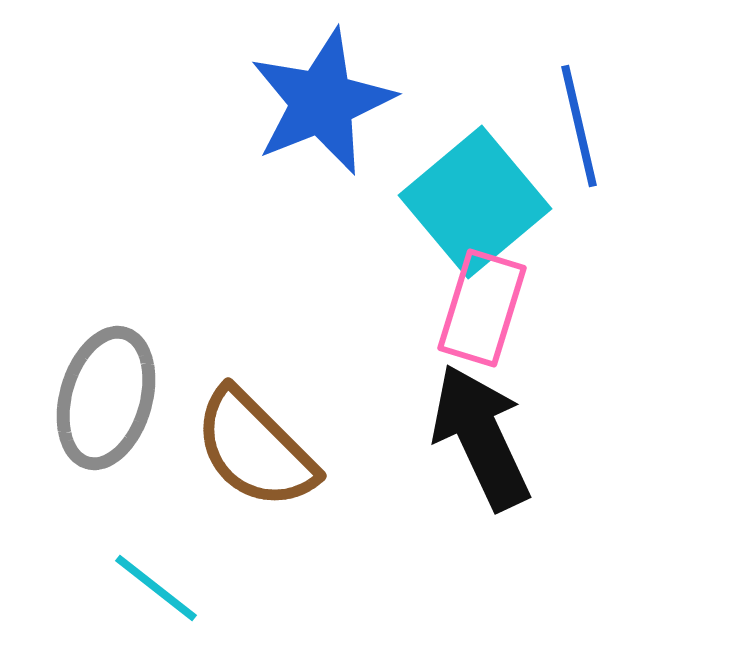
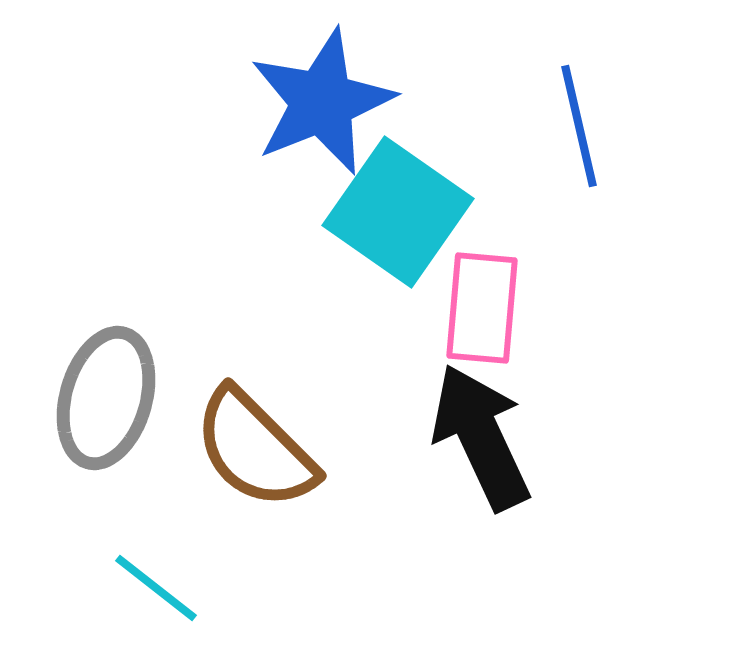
cyan square: moved 77 px left, 10 px down; rotated 15 degrees counterclockwise
pink rectangle: rotated 12 degrees counterclockwise
